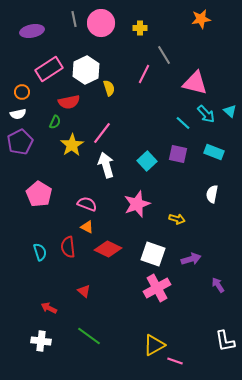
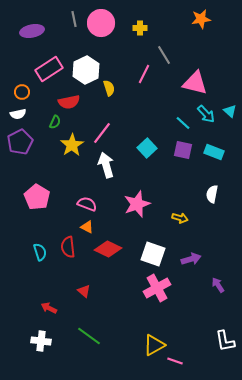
purple square at (178, 154): moved 5 px right, 4 px up
cyan square at (147, 161): moved 13 px up
pink pentagon at (39, 194): moved 2 px left, 3 px down
yellow arrow at (177, 219): moved 3 px right, 1 px up
